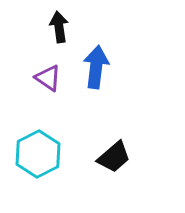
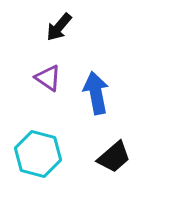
black arrow: rotated 132 degrees counterclockwise
blue arrow: moved 26 px down; rotated 18 degrees counterclockwise
cyan hexagon: rotated 18 degrees counterclockwise
